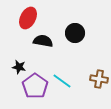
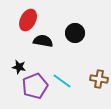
red ellipse: moved 2 px down
purple pentagon: rotated 15 degrees clockwise
